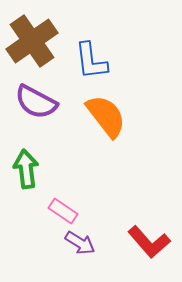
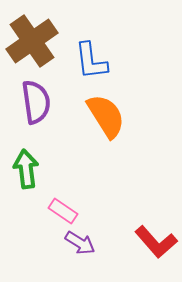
purple semicircle: rotated 126 degrees counterclockwise
orange semicircle: rotated 6 degrees clockwise
red L-shape: moved 7 px right
